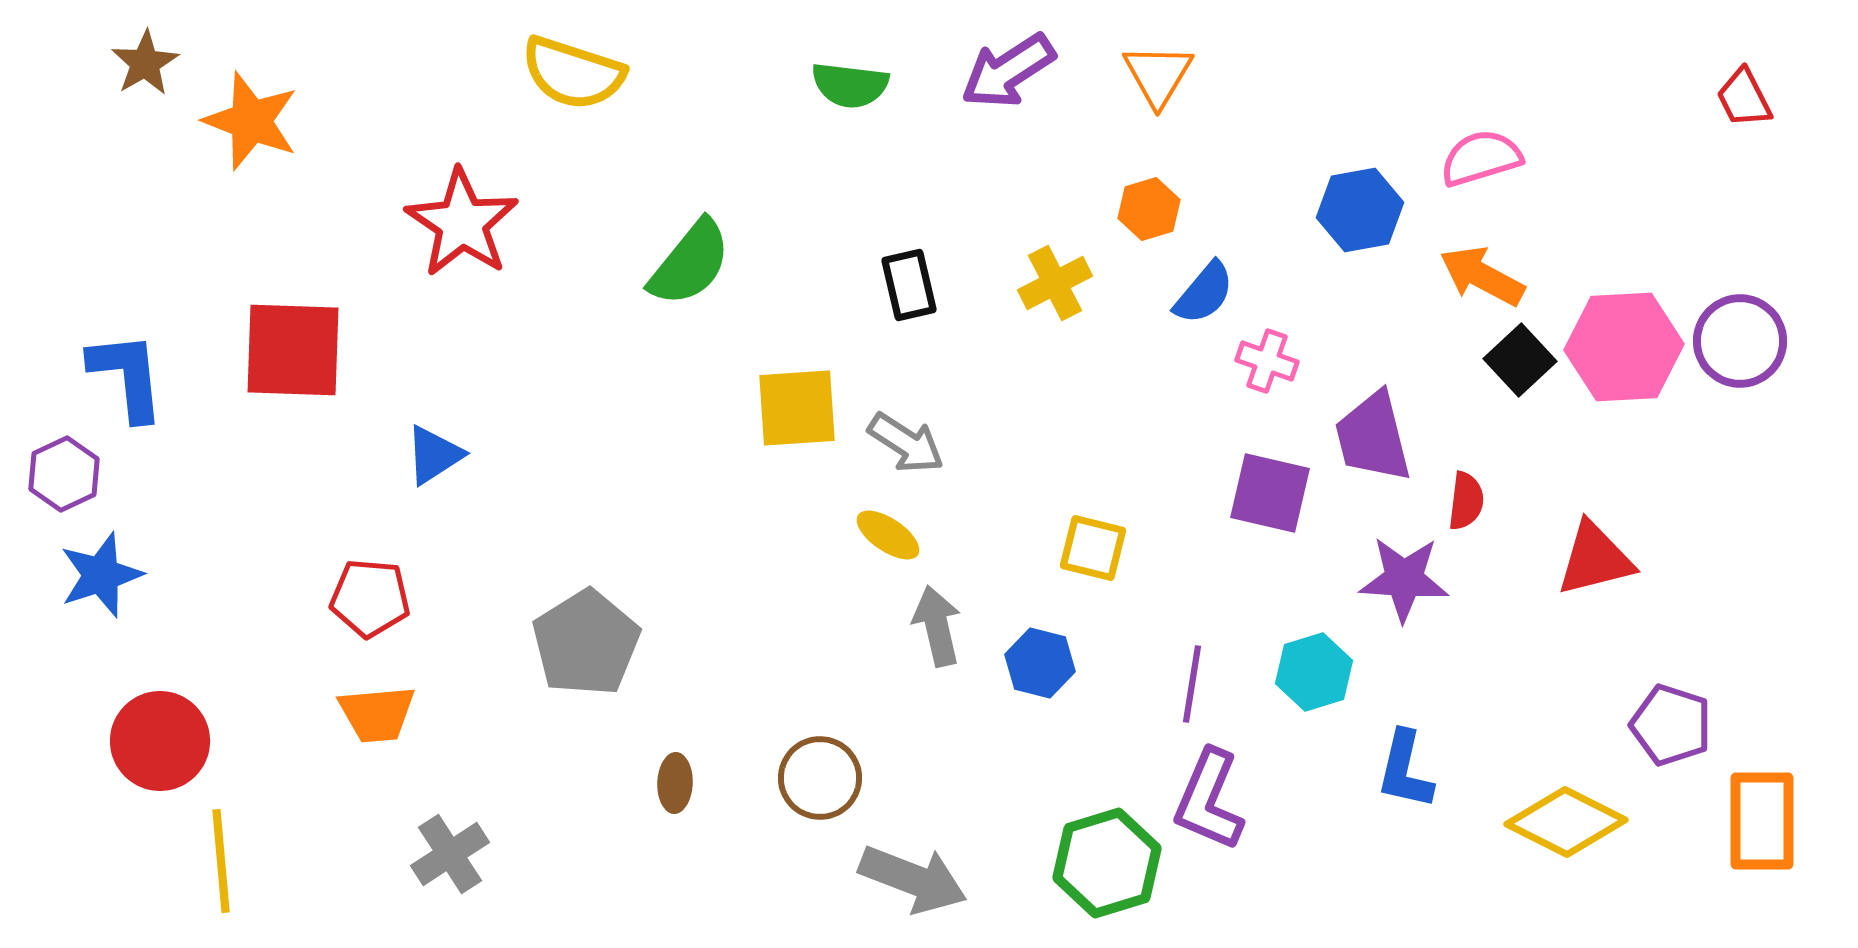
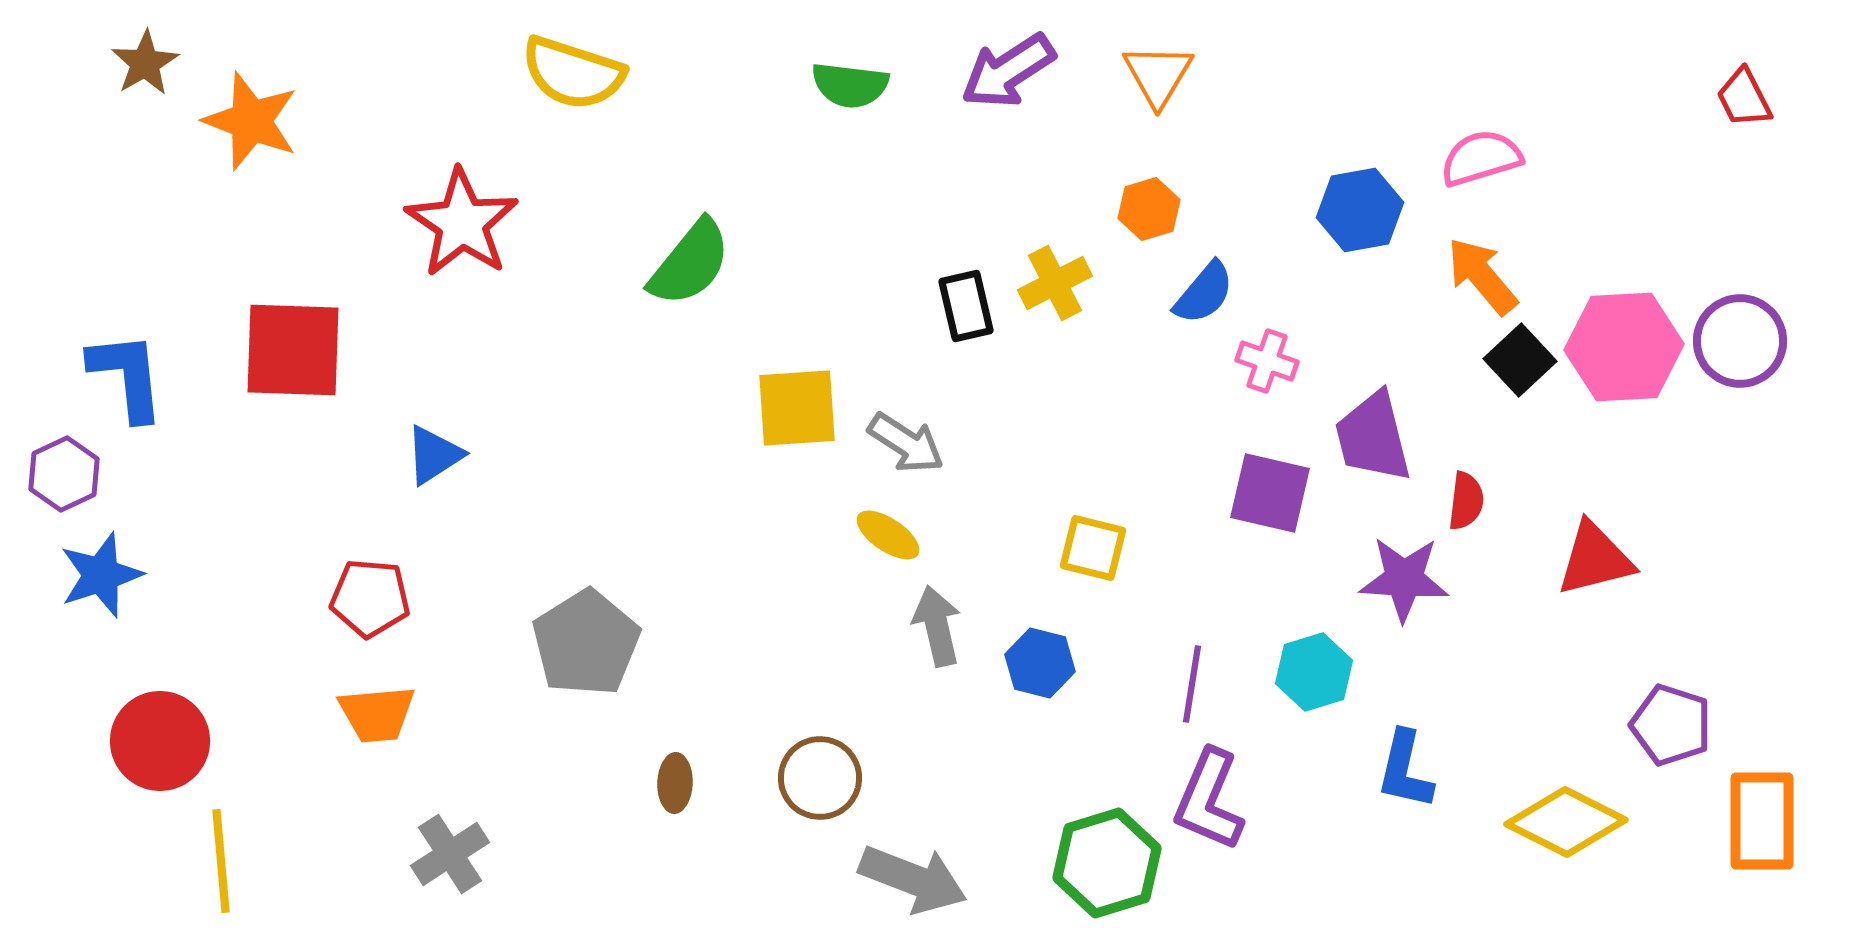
orange arrow at (1482, 276): rotated 22 degrees clockwise
black rectangle at (909, 285): moved 57 px right, 21 px down
